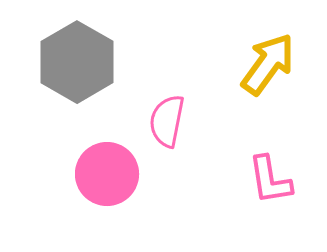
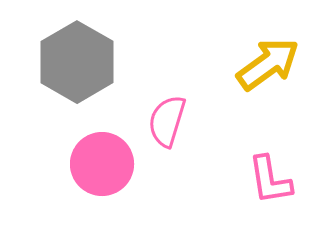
yellow arrow: rotated 18 degrees clockwise
pink semicircle: rotated 6 degrees clockwise
pink circle: moved 5 px left, 10 px up
